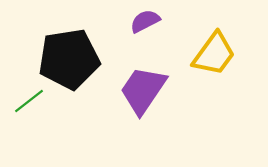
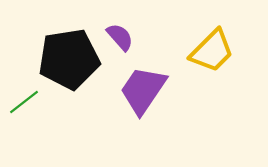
purple semicircle: moved 25 px left, 16 px down; rotated 76 degrees clockwise
yellow trapezoid: moved 2 px left, 3 px up; rotated 9 degrees clockwise
green line: moved 5 px left, 1 px down
